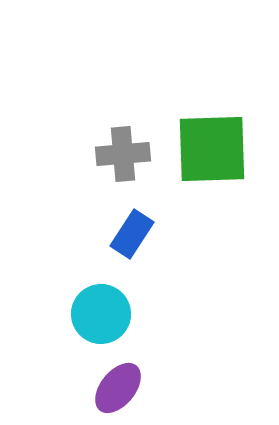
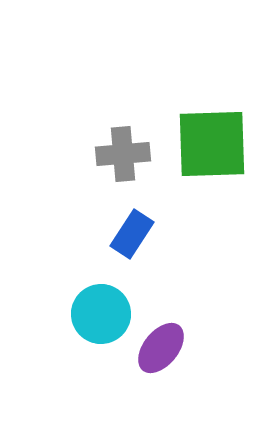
green square: moved 5 px up
purple ellipse: moved 43 px right, 40 px up
